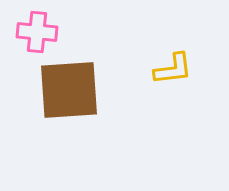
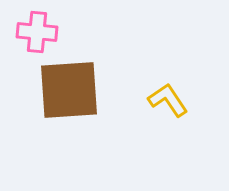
yellow L-shape: moved 5 px left, 31 px down; rotated 117 degrees counterclockwise
